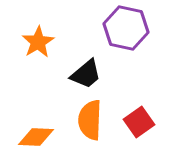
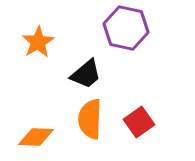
orange semicircle: moved 1 px up
